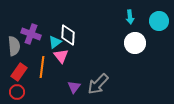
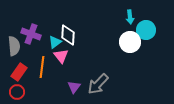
cyan circle: moved 13 px left, 9 px down
white circle: moved 5 px left, 1 px up
